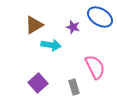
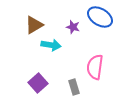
pink semicircle: rotated 145 degrees counterclockwise
